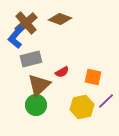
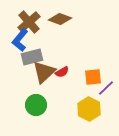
brown cross: moved 3 px right, 1 px up
blue L-shape: moved 4 px right, 3 px down
gray rectangle: moved 1 px right, 2 px up
orange square: rotated 18 degrees counterclockwise
brown triangle: moved 5 px right, 13 px up
purple line: moved 13 px up
yellow hexagon: moved 7 px right, 2 px down; rotated 20 degrees counterclockwise
